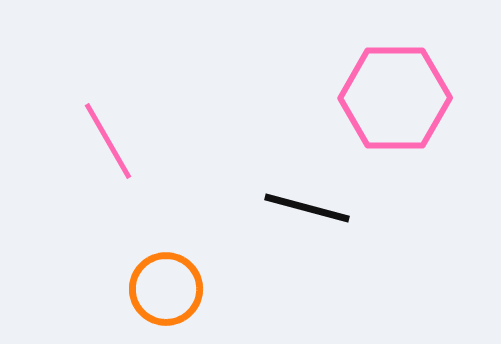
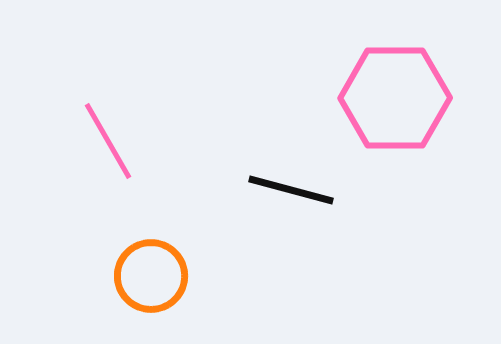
black line: moved 16 px left, 18 px up
orange circle: moved 15 px left, 13 px up
